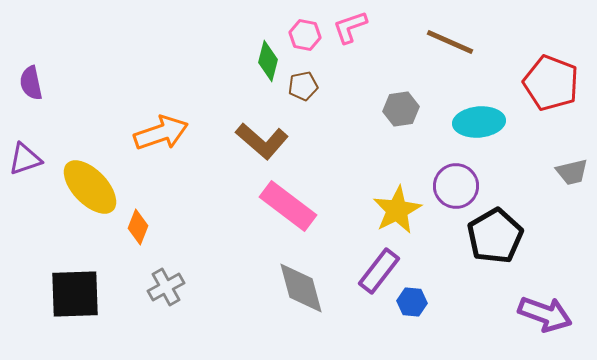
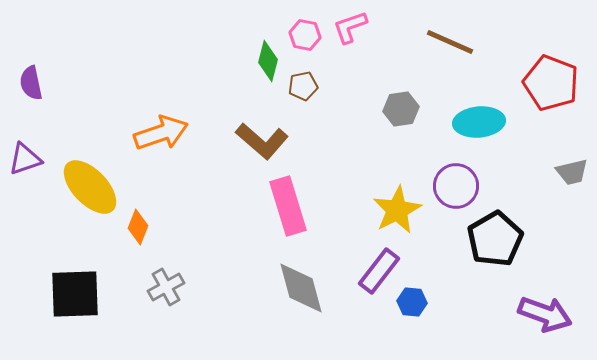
pink rectangle: rotated 36 degrees clockwise
black pentagon: moved 3 px down
